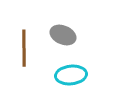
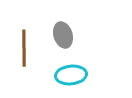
gray ellipse: rotated 50 degrees clockwise
